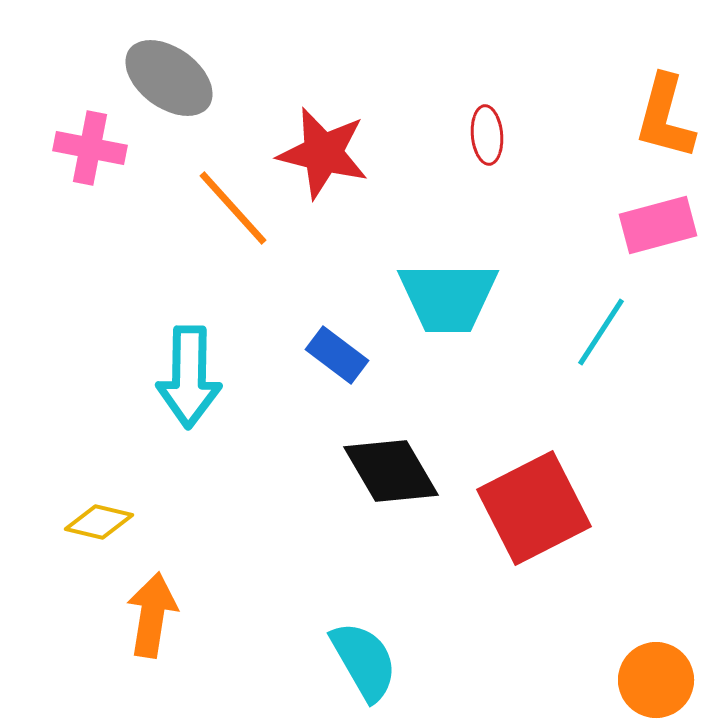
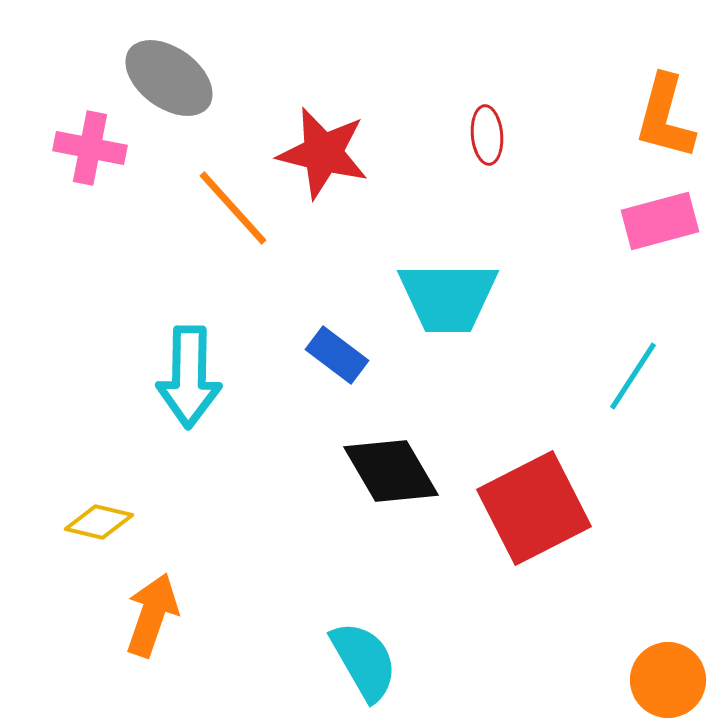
pink rectangle: moved 2 px right, 4 px up
cyan line: moved 32 px right, 44 px down
orange arrow: rotated 10 degrees clockwise
orange circle: moved 12 px right
